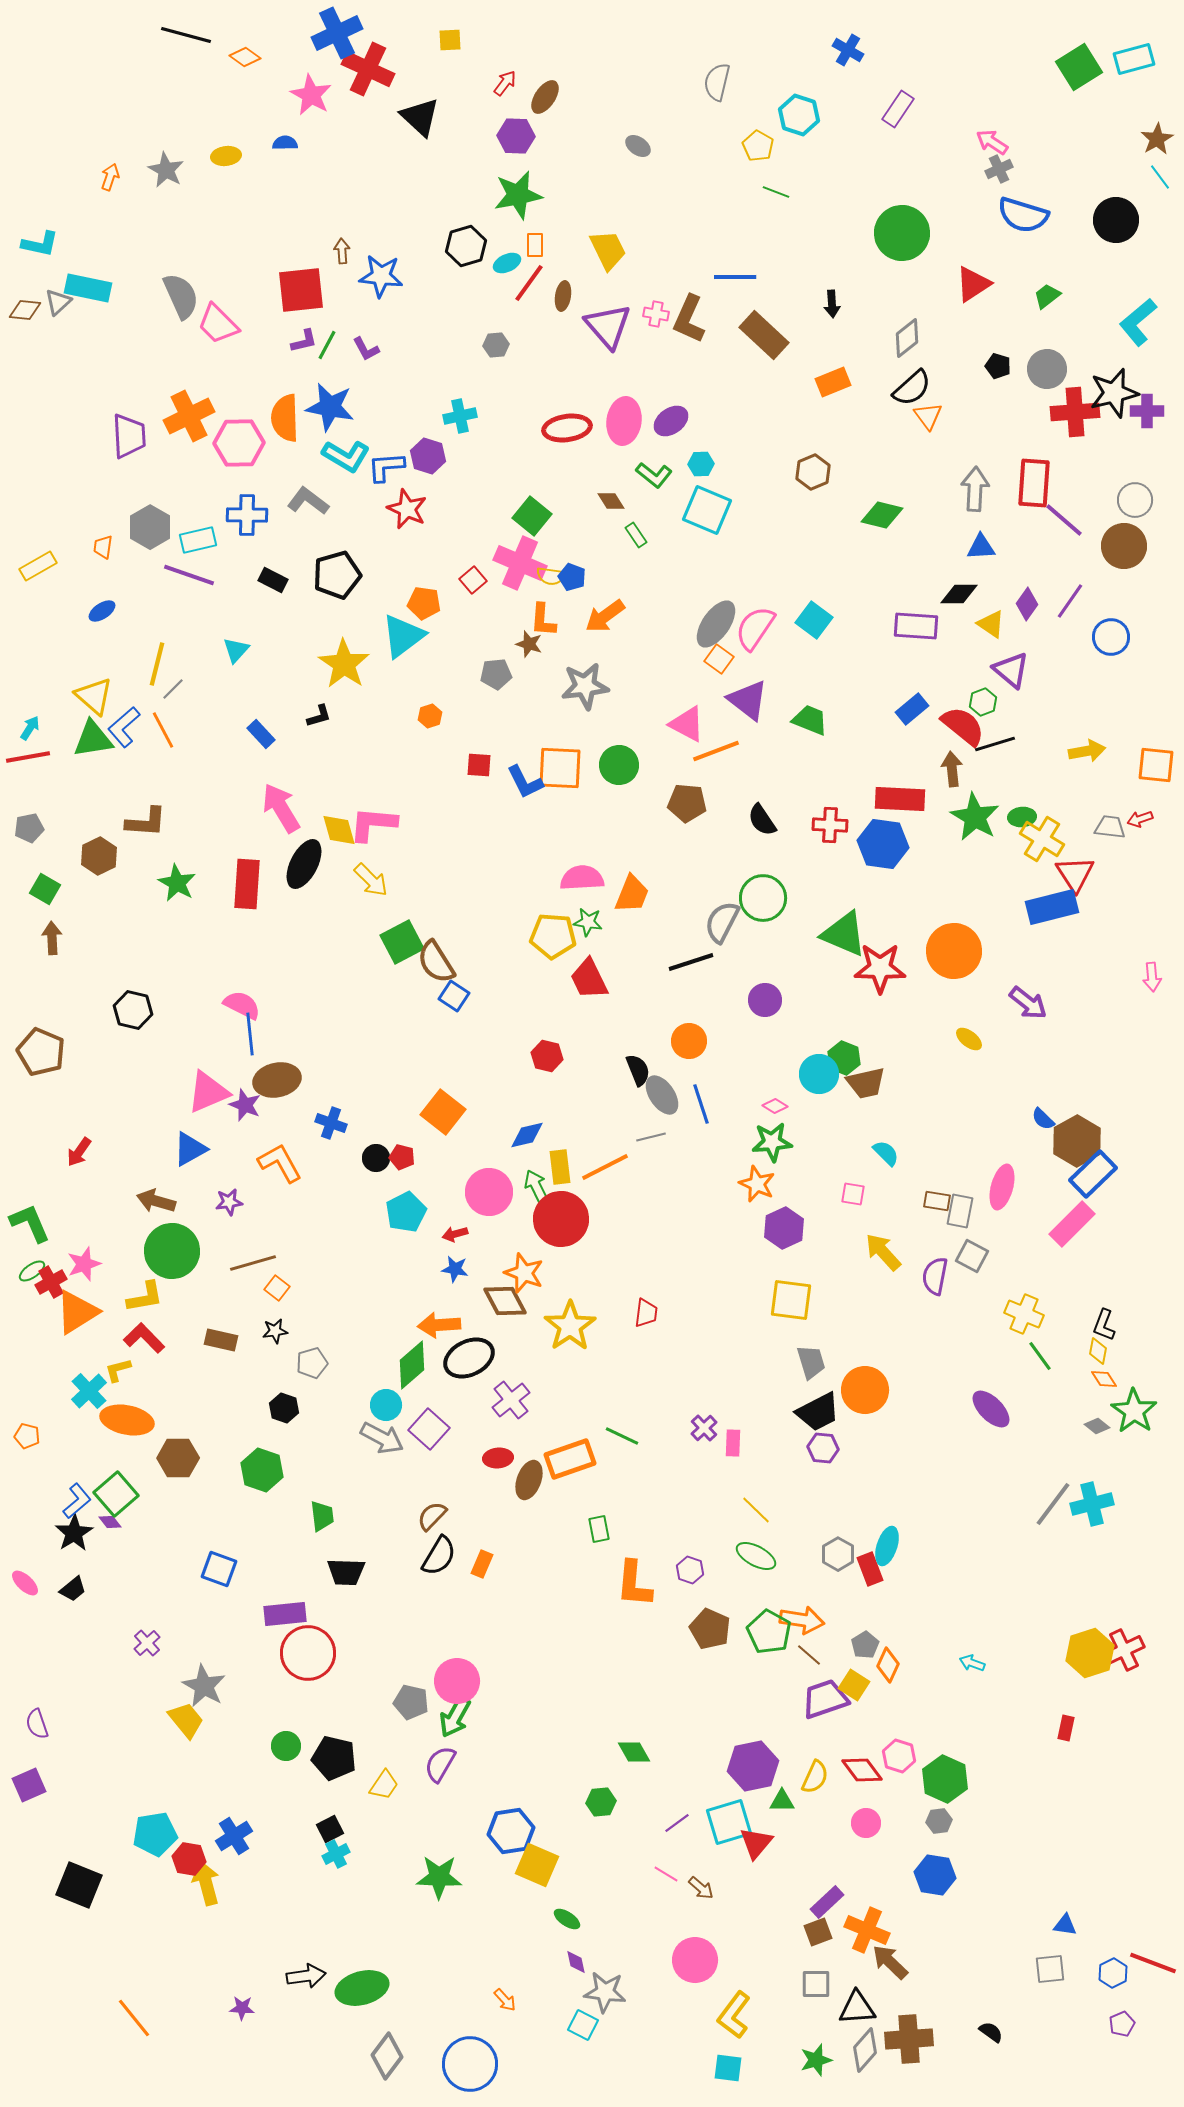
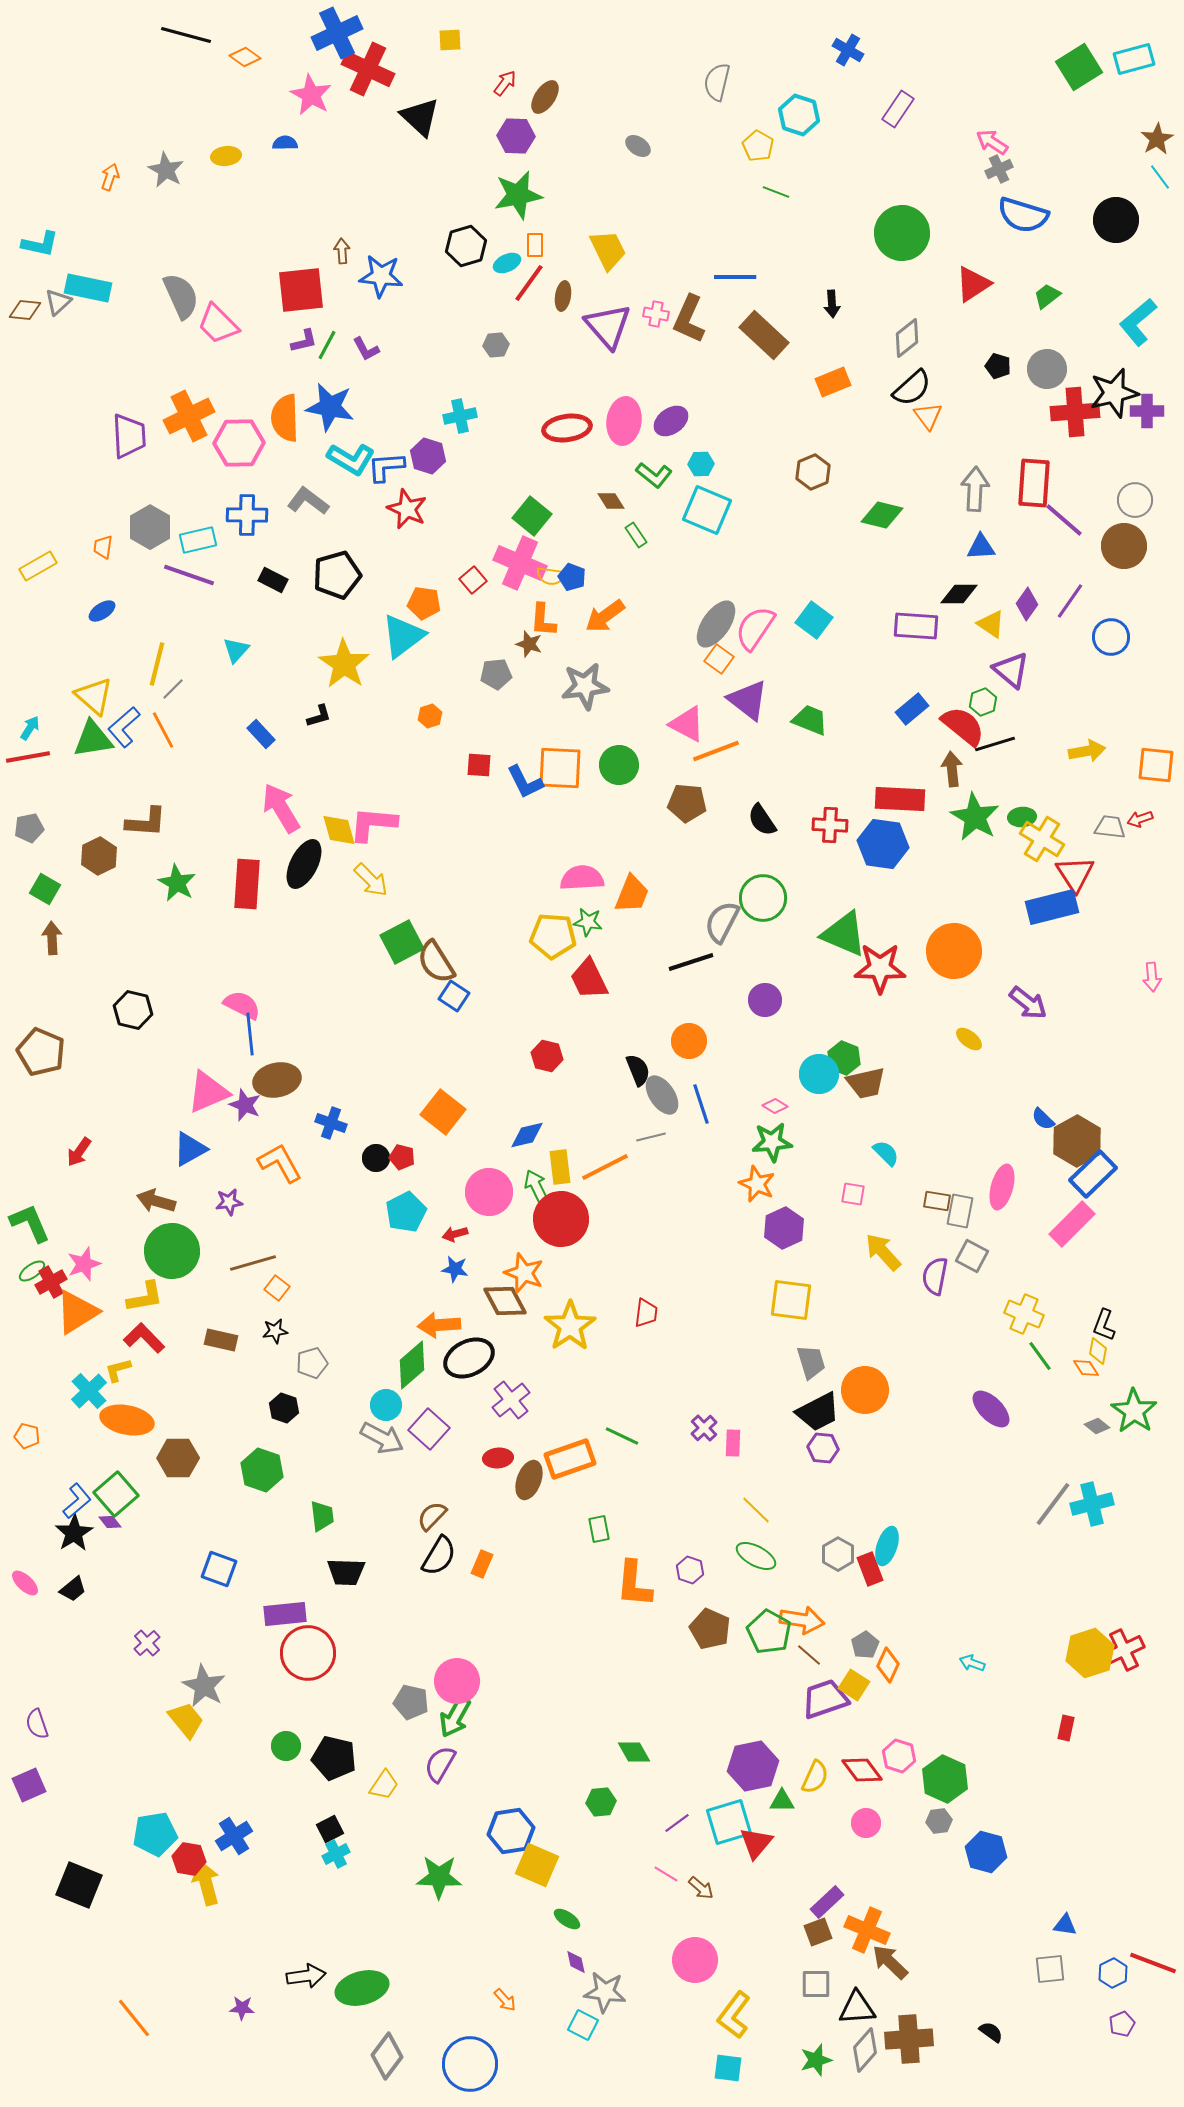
cyan L-shape at (346, 456): moved 5 px right, 3 px down
orange diamond at (1104, 1379): moved 18 px left, 11 px up
blue hexagon at (935, 1875): moved 51 px right, 23 px up; rotated 6 degrees clockwise
